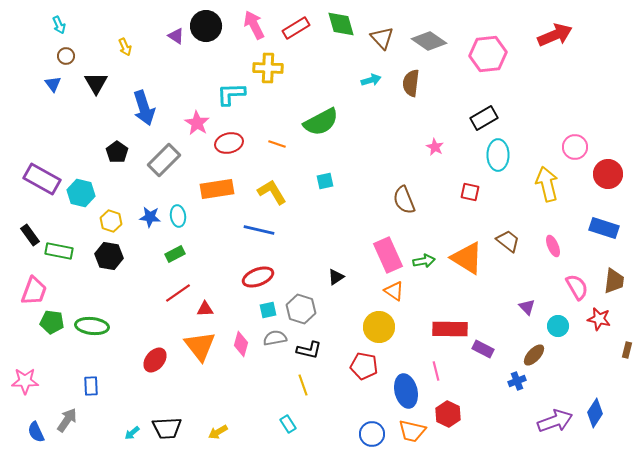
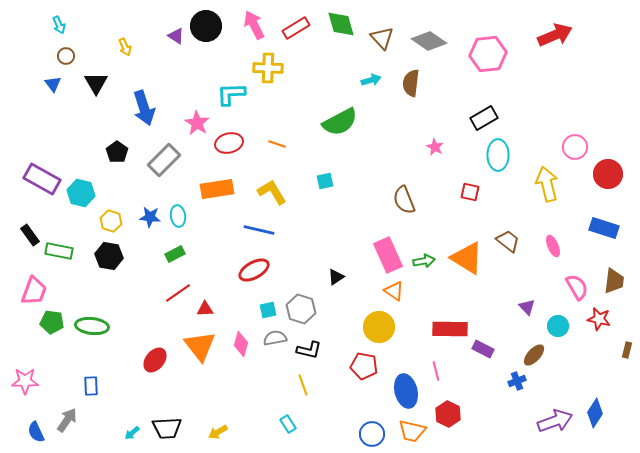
green semicircle at (321, 122): moved 19 px right
red ellipse at (258, 277): moved 4 px left, 7 px up; rotated 8 degrees counterclockwise
